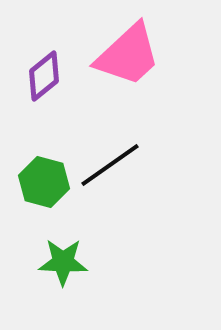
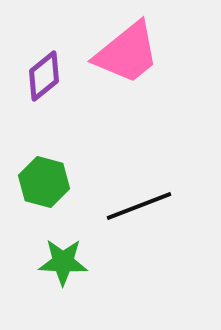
pink trapezoid: moved 1 px left, 2 px up; rotated 4 degrees clockwise
black line: moved 29 px right, 41 px down; rotated 14 degrees clockwise
